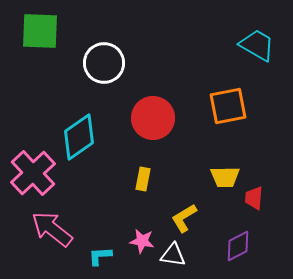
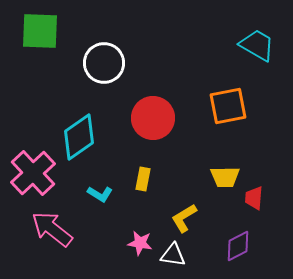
pink star: moved 2 px left, 2 px down
cyan L-shape: moved 62 px up; rotated 145 degrees counterclockwise
